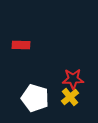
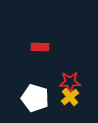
red rectangle: moved 19 px right, 2 px down
red star: moved 3 px left, 3 px down
